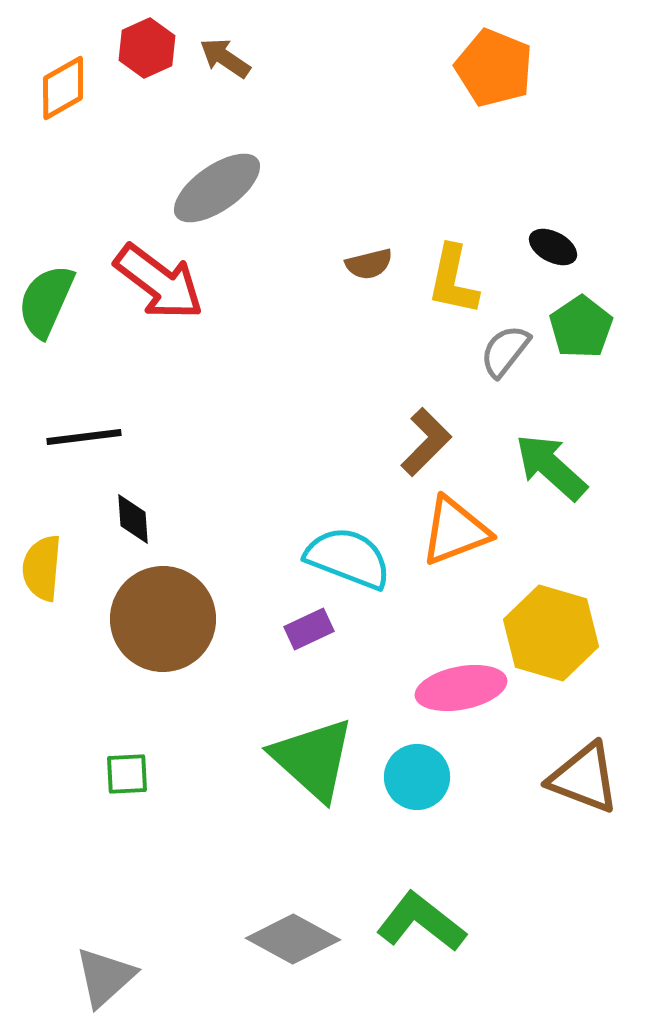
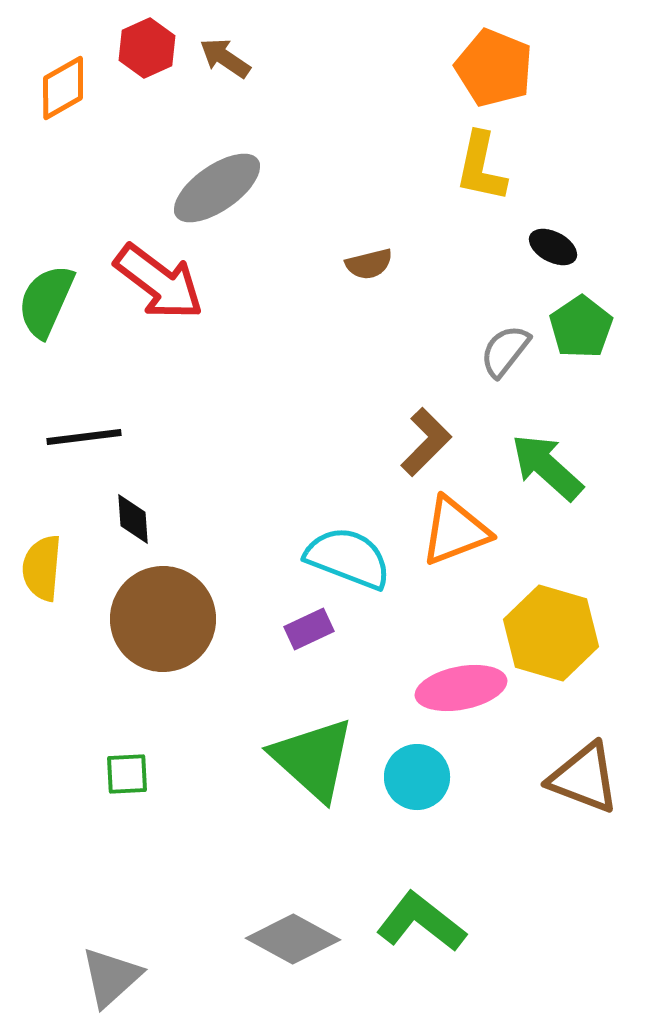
yellow L-shape: moved 28 px right, 113 px up
green arrow: moved 4 px left
gray triangle: moved 6 px right
